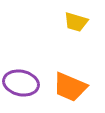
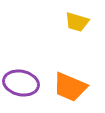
yellow trapezoid: moved 1 px right
